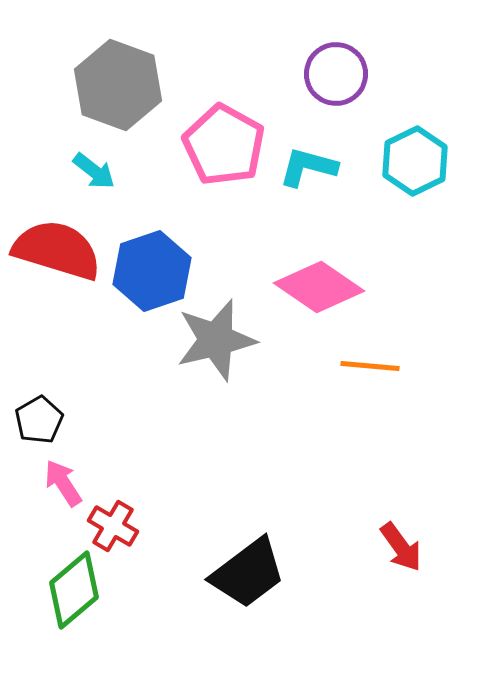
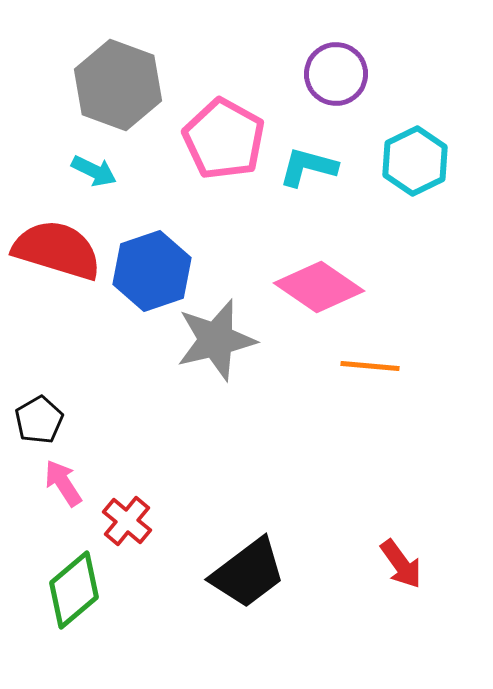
pink pentagon: moved 6 px up
cyan arrow: rotated 12 degrees counterclockwise
red cross: moved 14 px right, 5 px up; rotated 9 degrees clockwise
red arrow: moved 17 px down
